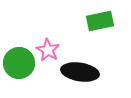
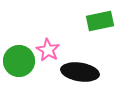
green circle: moved 2 px up
